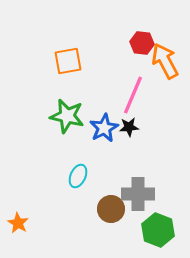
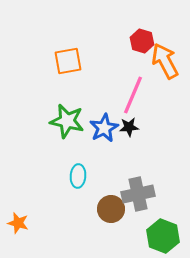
red hexagon: moved 2 px up; rotated 10 degrees clockwise
green star: moved 5 px down
cyan ellipse: rotated 20 degrees counterclockwise
gray cross: rotated 12 degrees counterclockwise
orange star: rotated 15 degrees counterclockwise
green hexagon: moved 5 px right, 6 px down
